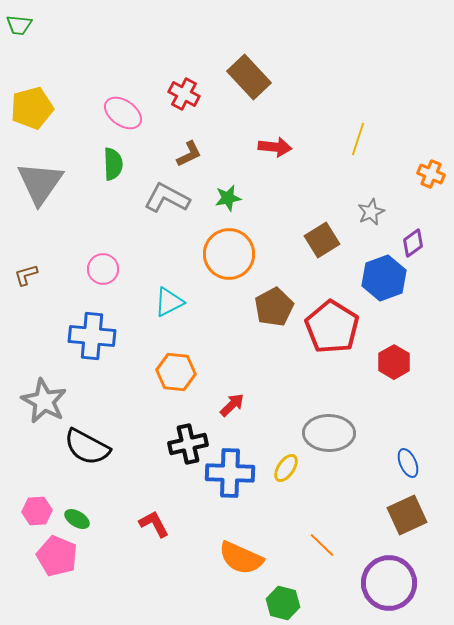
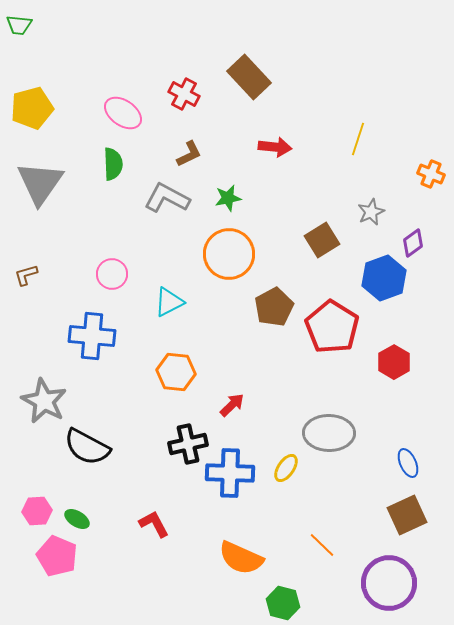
pink circle at (103, 269): moved 9 px right, 5 px down
